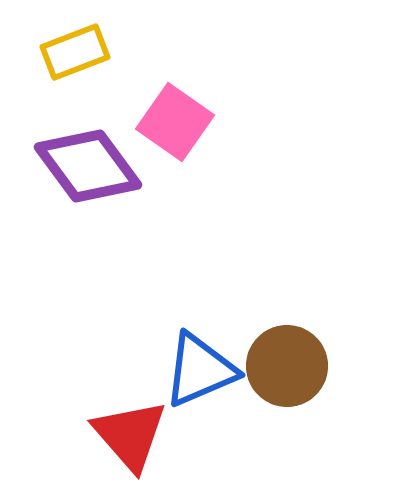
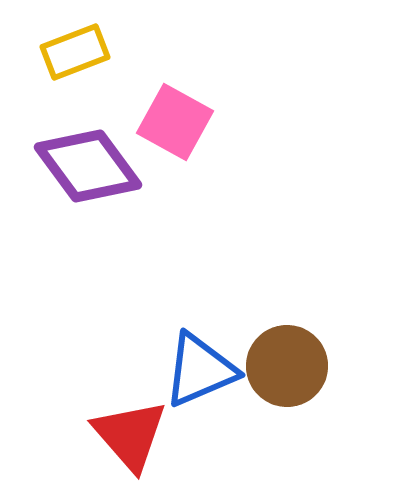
pink square: rotated 6 degrees counterclockwise
